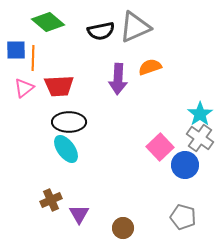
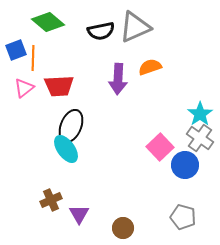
blue square: rotated 20 degrees counterclockwise
black ellipse: moved 2 px right, 4 px down; rotated 68 degrees counterclockwise
